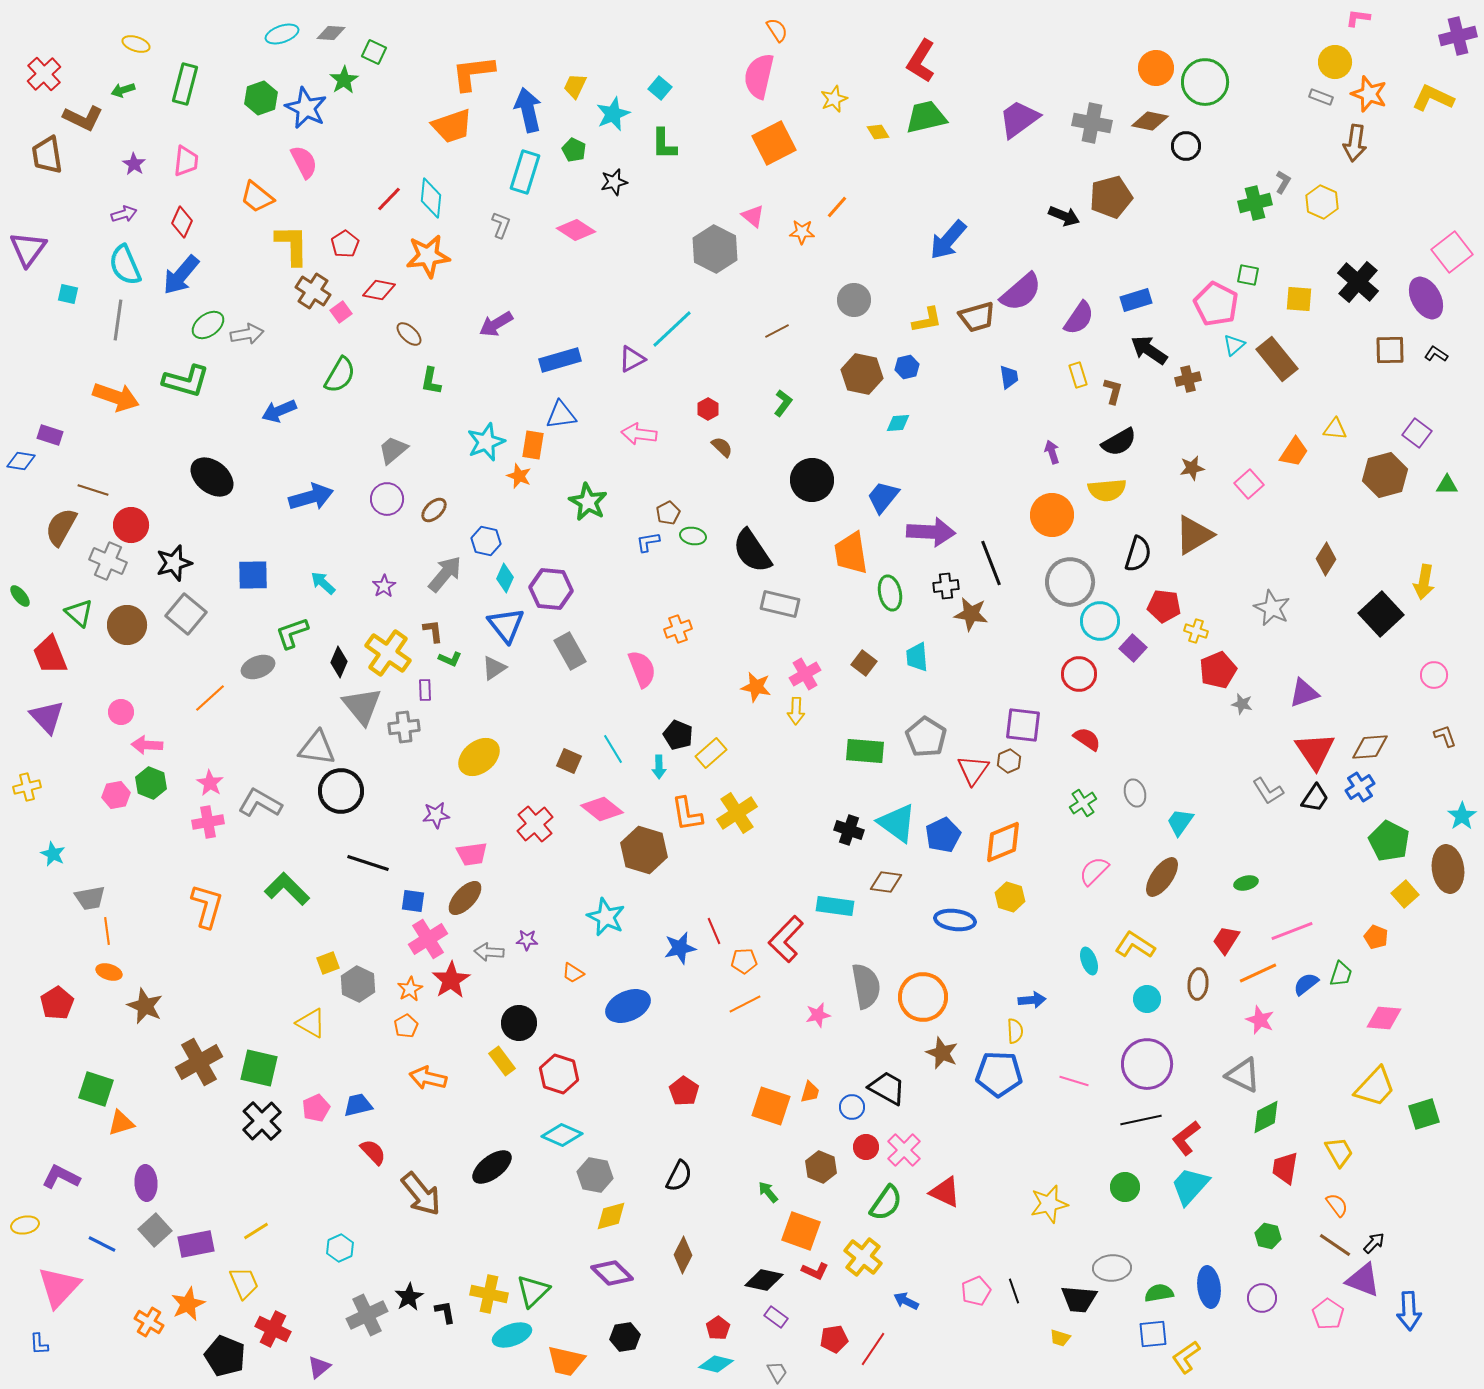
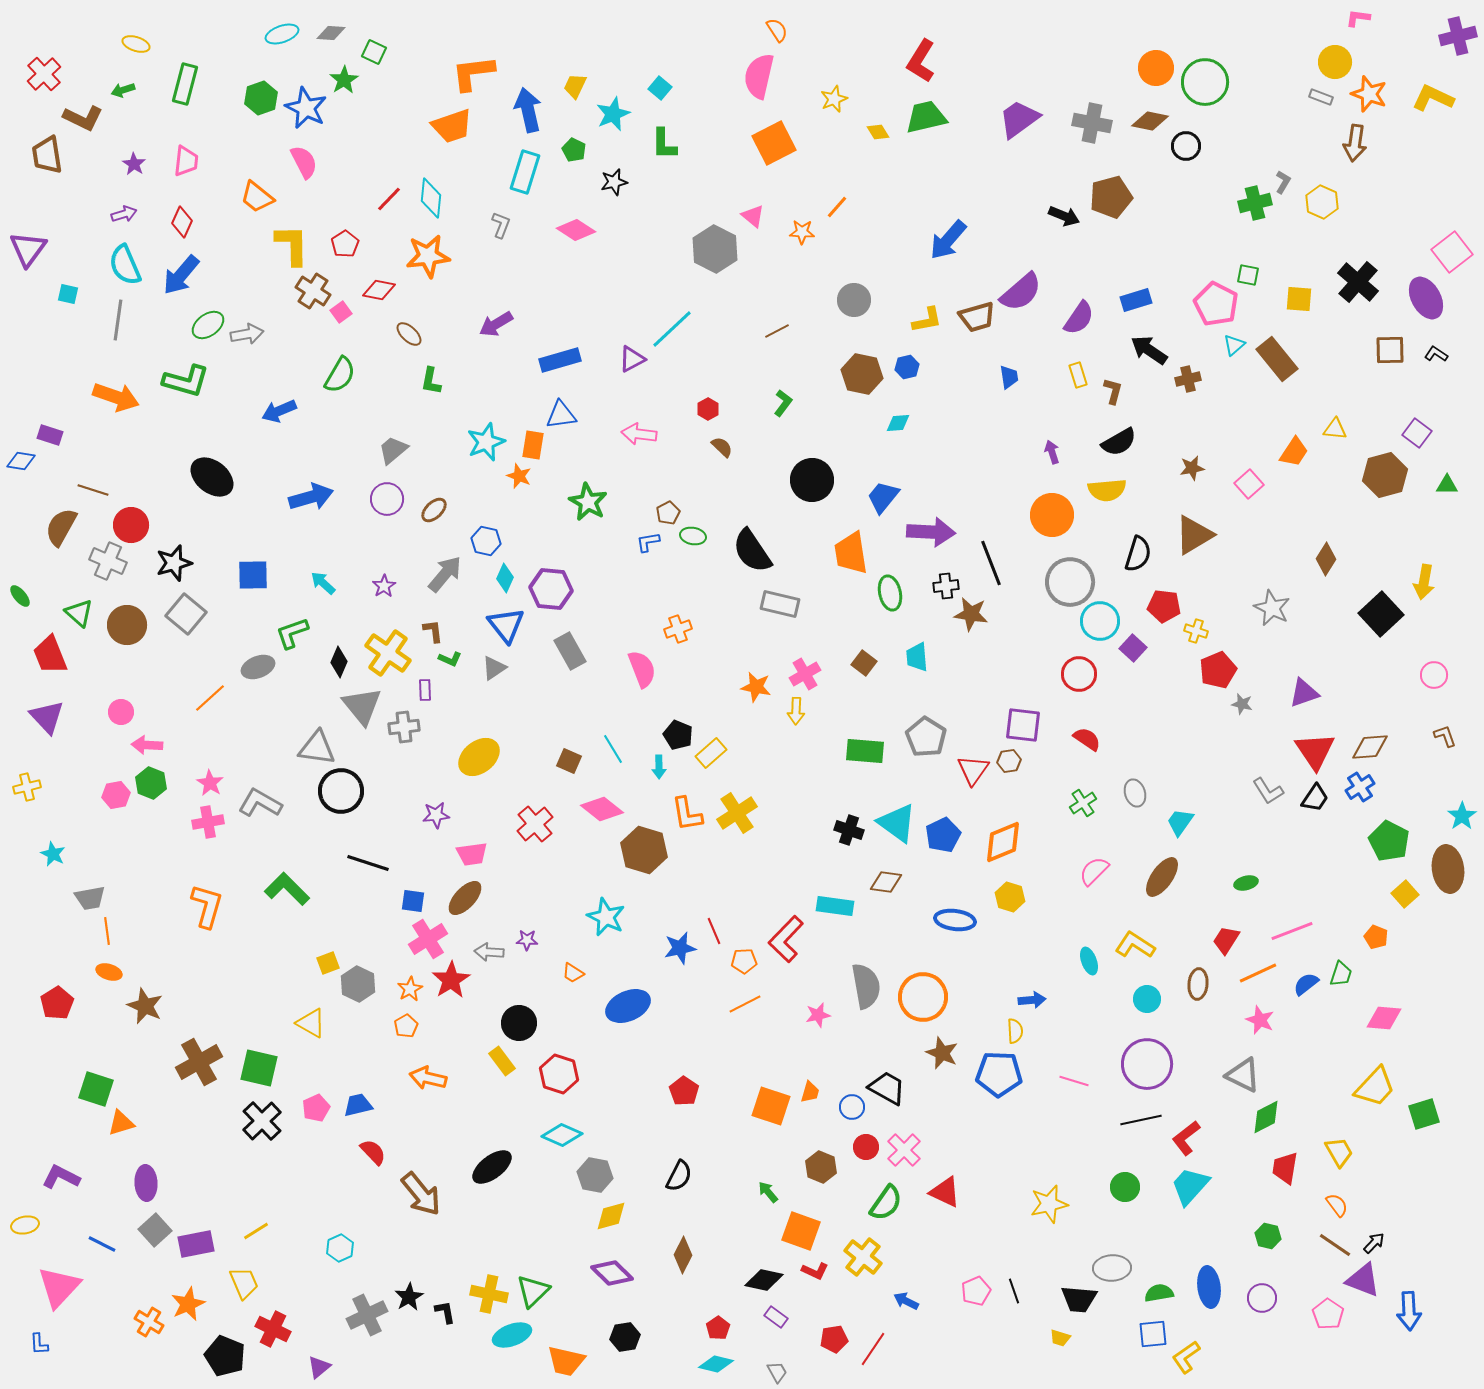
brown hexagon at (1009, 761): rotated 15 degrees clockwise
